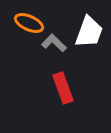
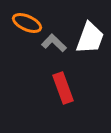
orange ellipse: moved 2 px left
white trapezoid: moved 1 px right, 6 px down
